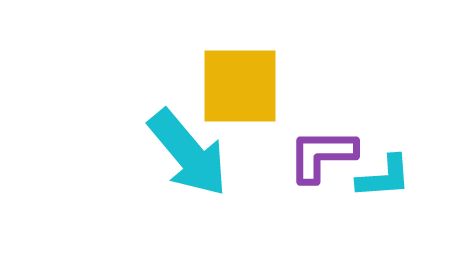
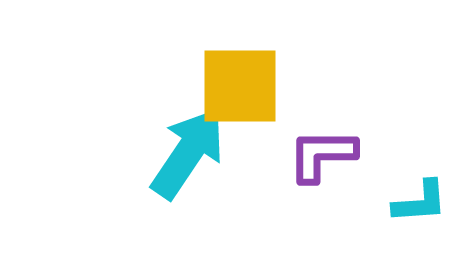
cyan arrow: rotated 106 degrees counterclockwise
cyan L-shape: moved 36 px right, 25 px down
